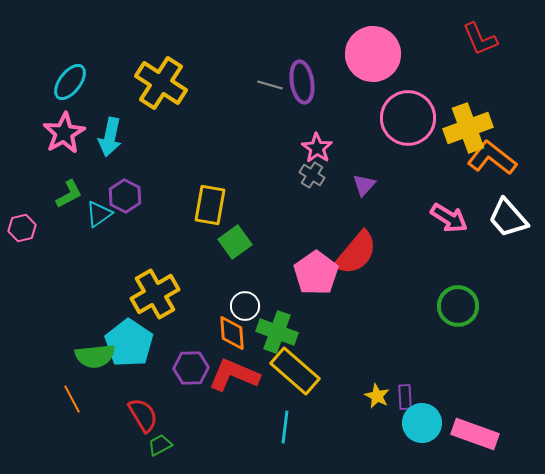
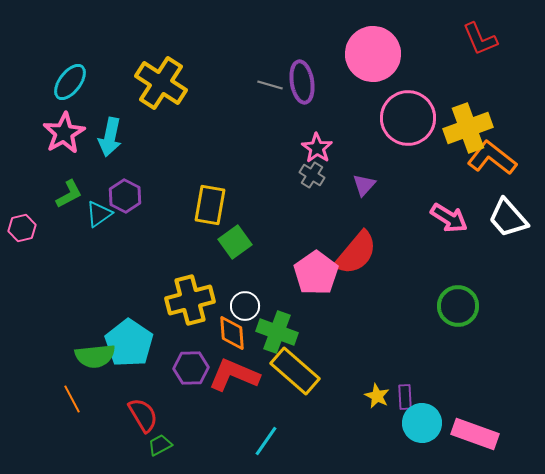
yellow cross at (155, 294): moved 35 px right, 6 px down; rotated 15 degrees clockwise
cyan line at (285, 427): moved 19 px left, 14 px down; rotated 28 degrees clockwise
